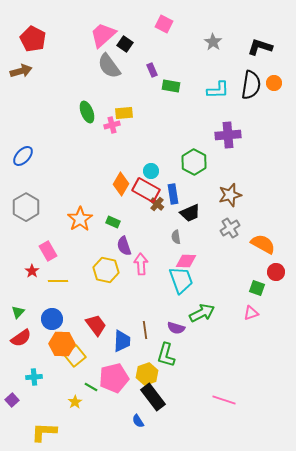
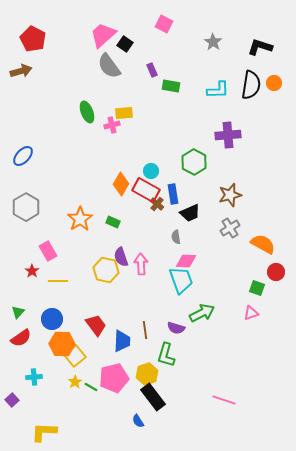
purple semicircle at (124, 246): moved 3 px left, 11 px down
yellow star at (75, 402): moved 20 px up
